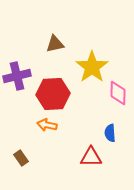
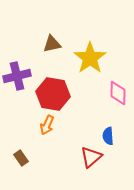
brown triangle: moved 3 px left
yellow star: moved 2 px left, 9 px up
red hexagon: rotated 12 degrees clockwise
orange arrow: rotated 78 degrees counterclockwise
blue semicircle: moved 2 px left, 3 px down
red triangle: rotated 40 degrees counterclockwise
